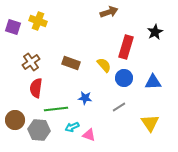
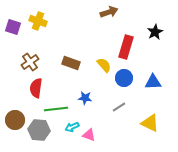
brown cross: moved 1 px left
yellow triangle: rotated 30 degrees counterclockwise
